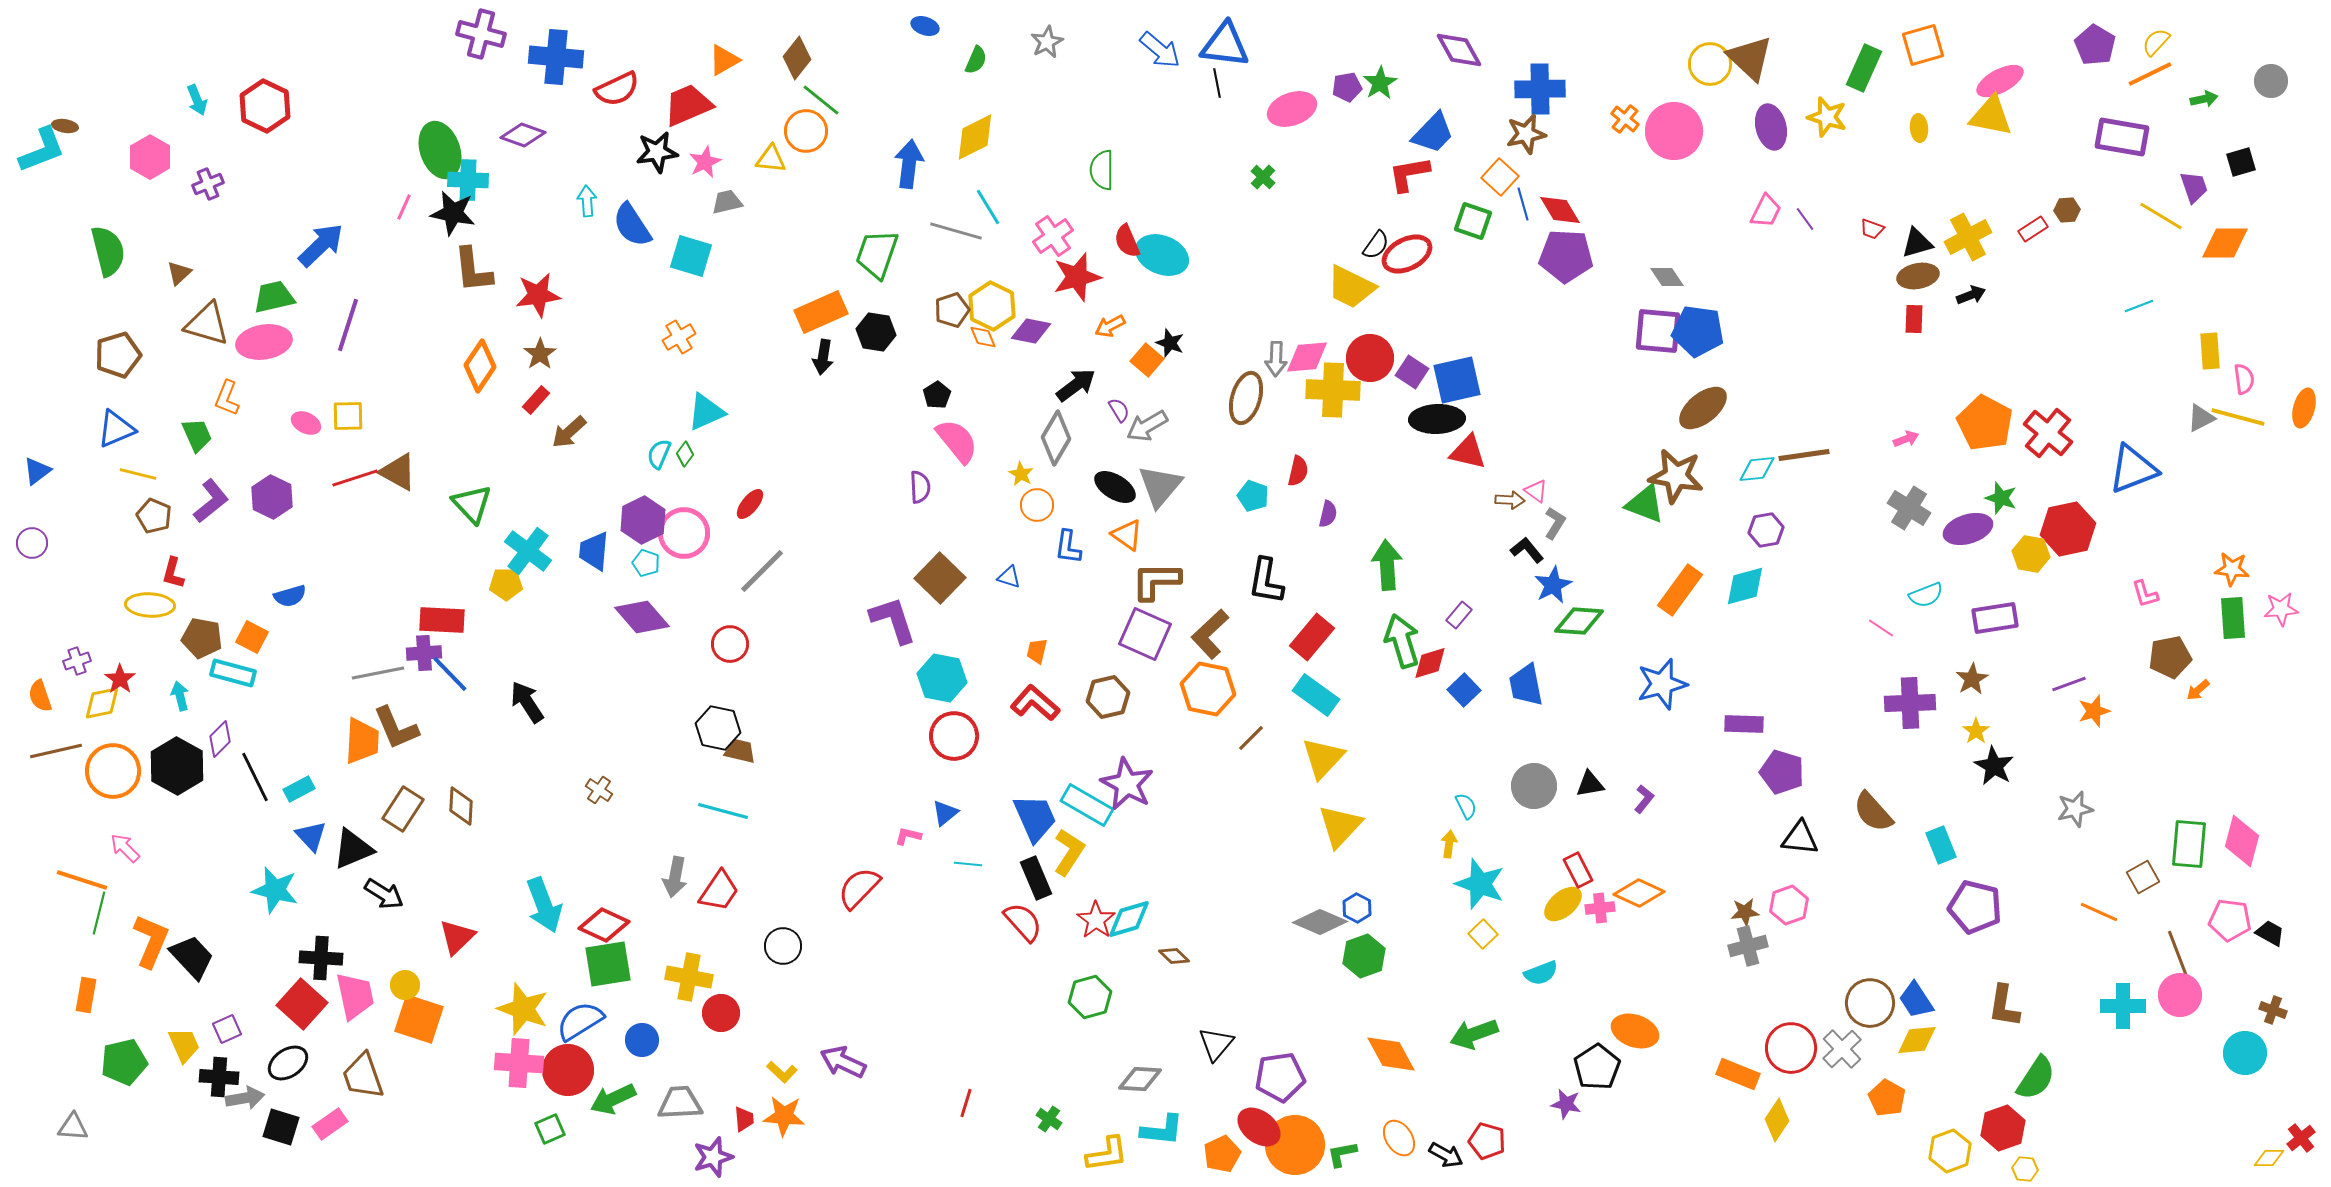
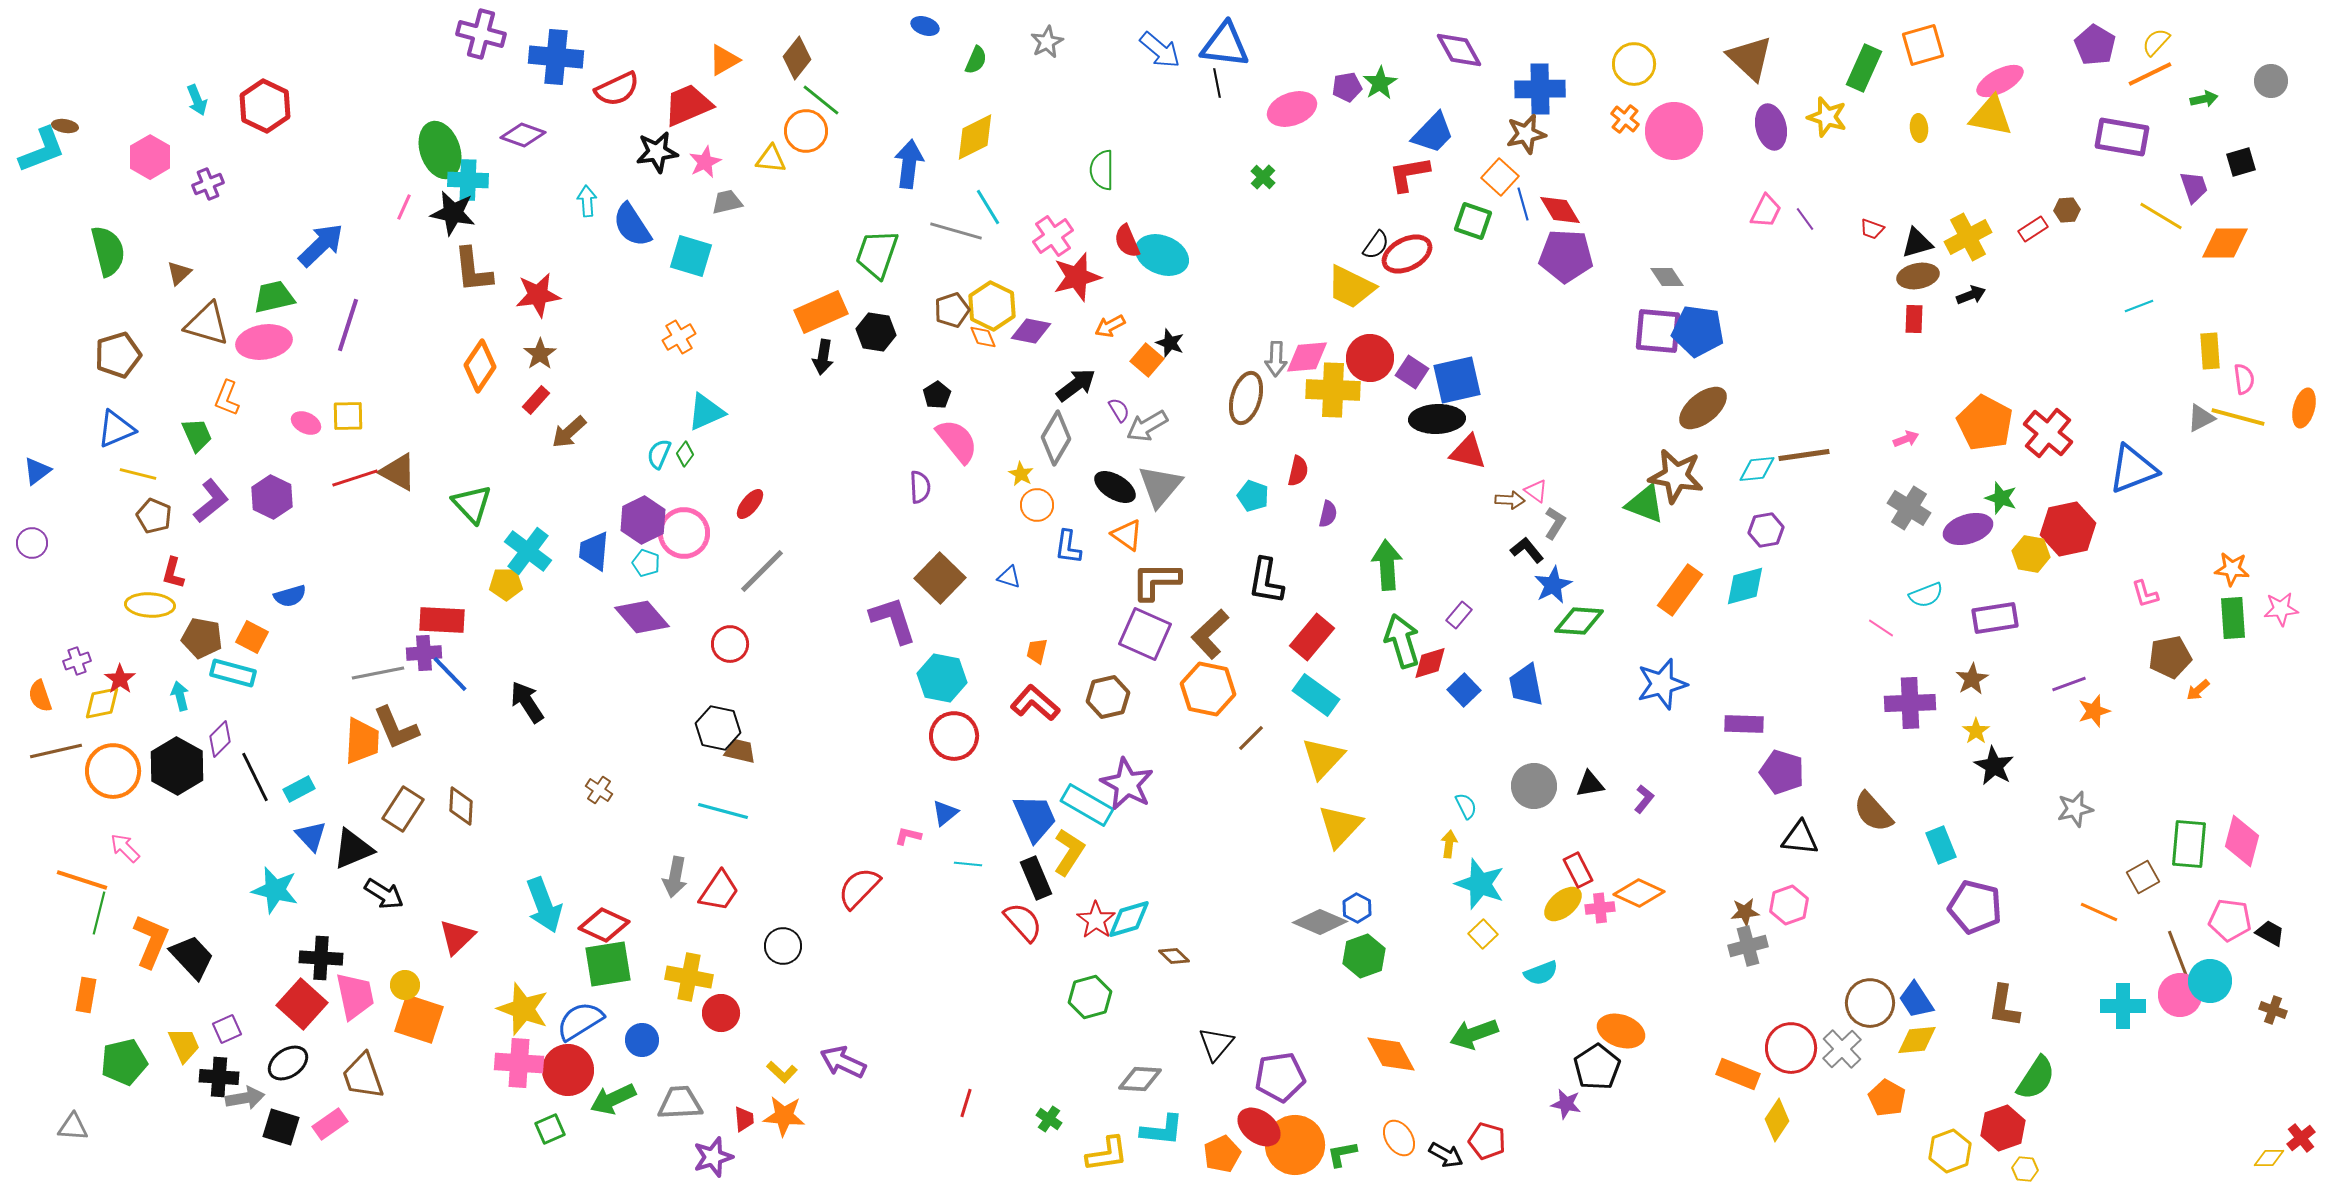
yellow circle at (1710, 64): moved 76 px left
orange ellipse at (1635, 1031): moved 14 px left
cyan circle at (2245, 1053): moved 35 px left, 72 px up
